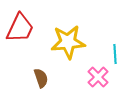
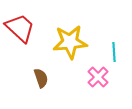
red trapezoid: rotated 72 degrees counterclockwise
yellow star: moved 2 px right
cyan line: moved 1 px left, 2 px up
